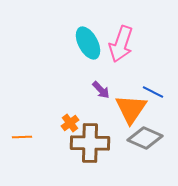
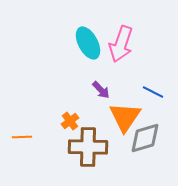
orange triangle: moved 6 px left, 8 px down
orange cross: moved 2 px up
gray diamond: rotated 40 degrees counterclockwise
brown cross: moved 2 px left, 4 px down
